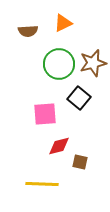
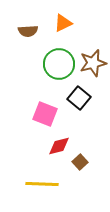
pink square: rotated 25 degrees clockwise
brown square: rotated 35 degrees clockwise
